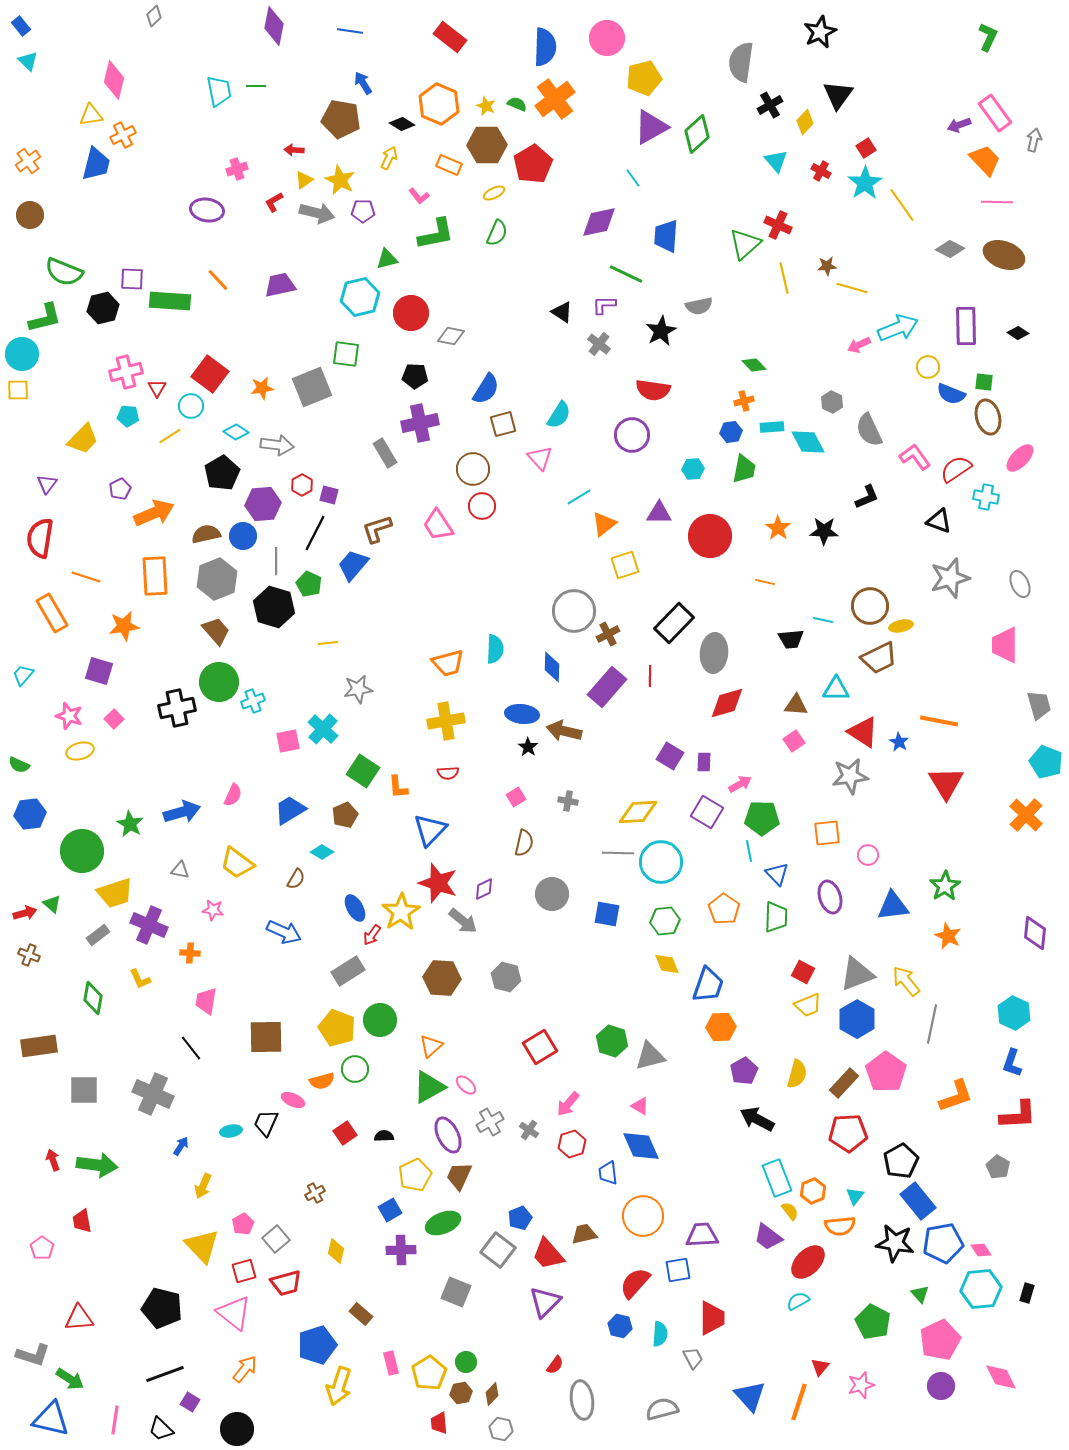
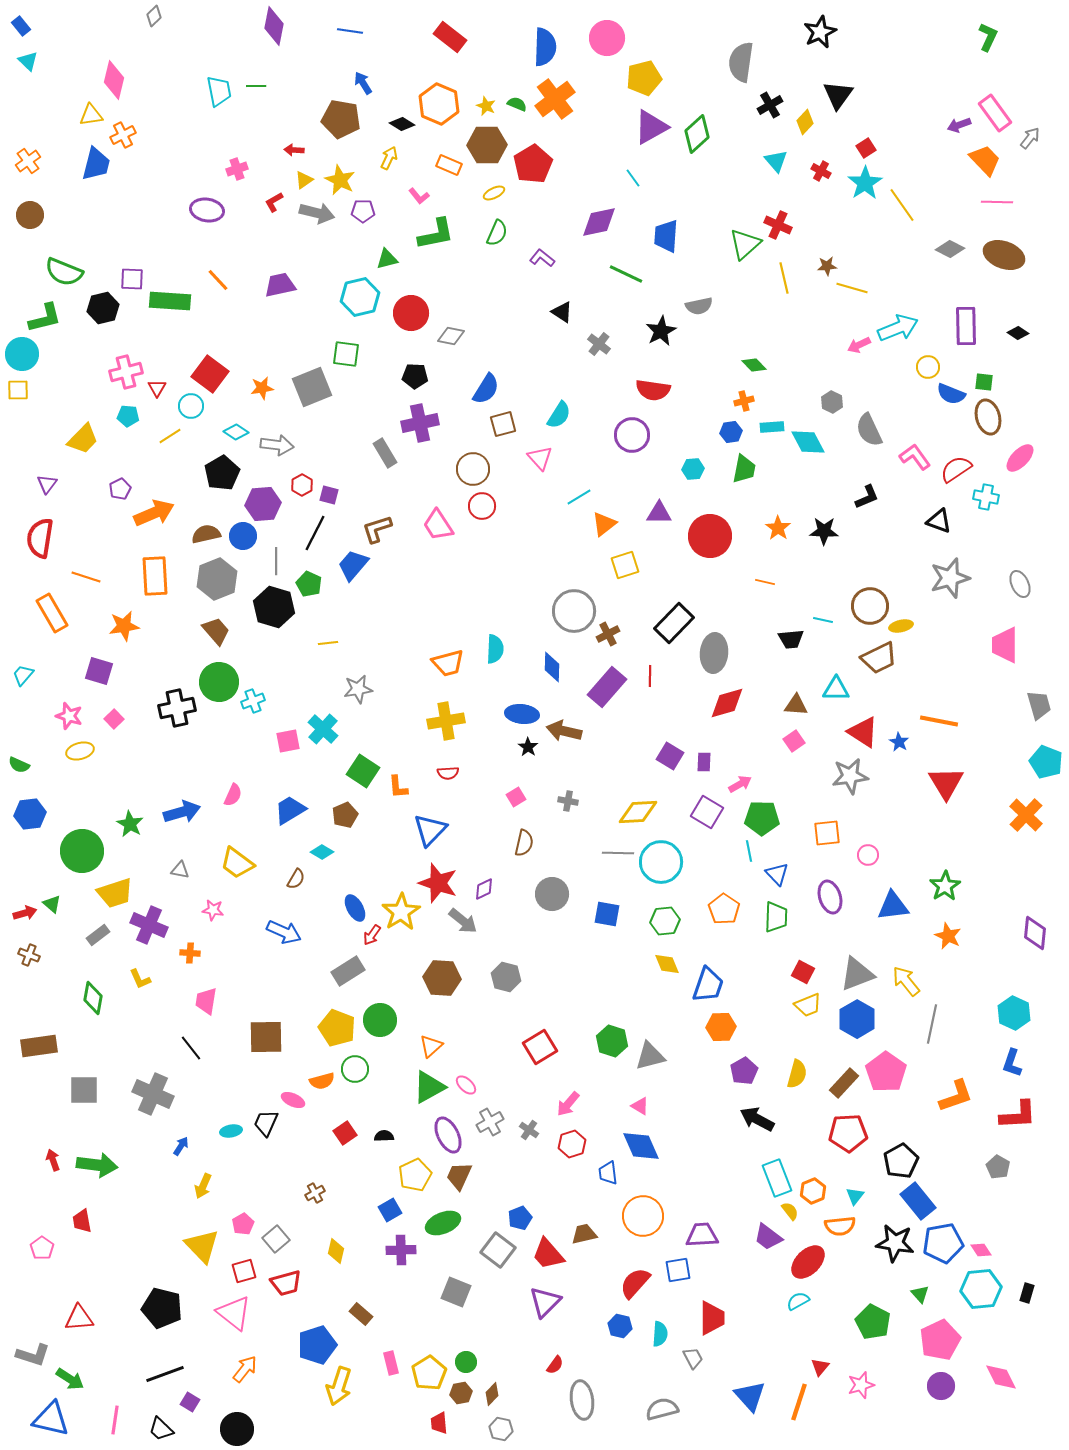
gray arrow at (1034, 140): moved 4 px left, 2 px up; rotated 25 degrees clockwise
purple L-shape at (604, 305): moved 62 px left, 47 px up; rotated 40 degrees clockwise
